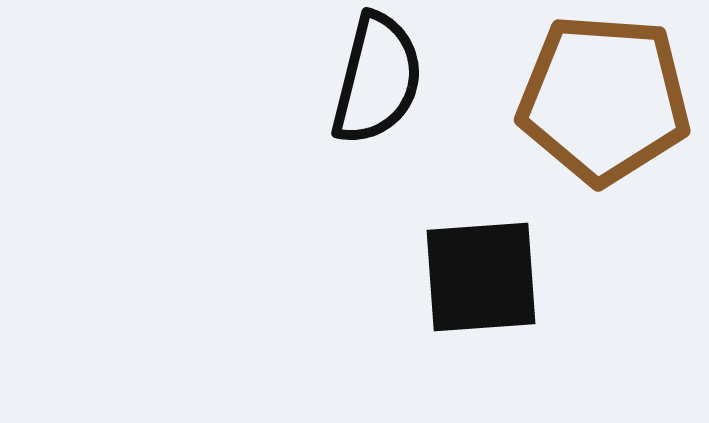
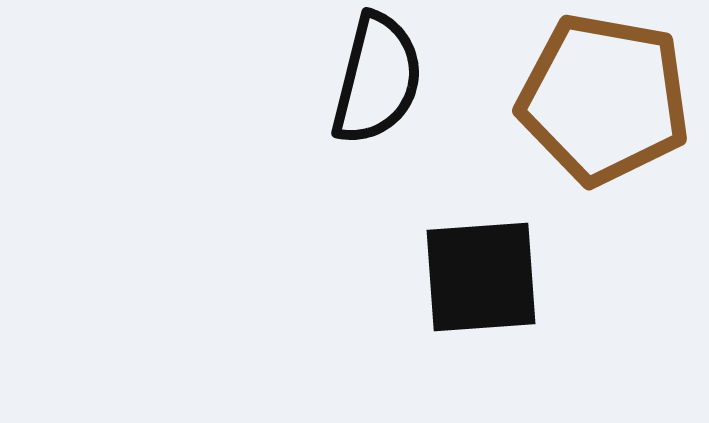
brown pentagon: rotated 6 degrees clockwise
